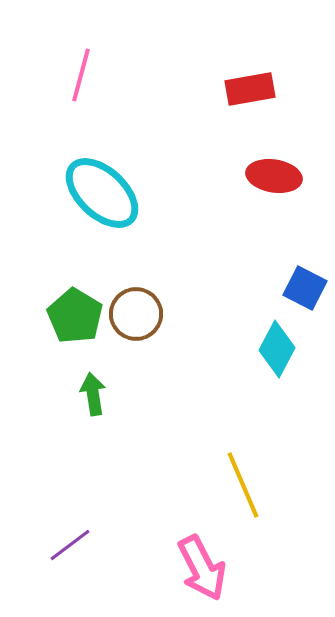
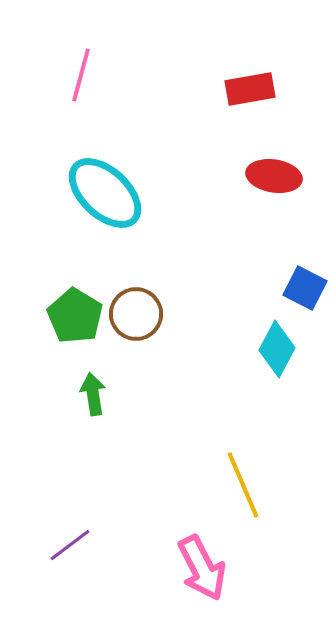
cyan ellipse: moved 3 px right
